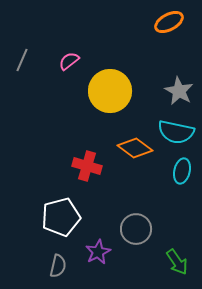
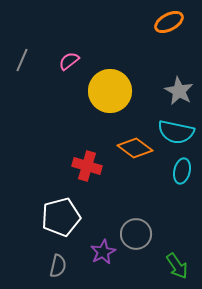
gray circle: moved 5 px down
purple star: moved 5 px right
green arrow: moved 4 px down
